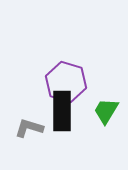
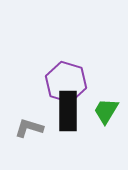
black rectangle: moved 6 px right
